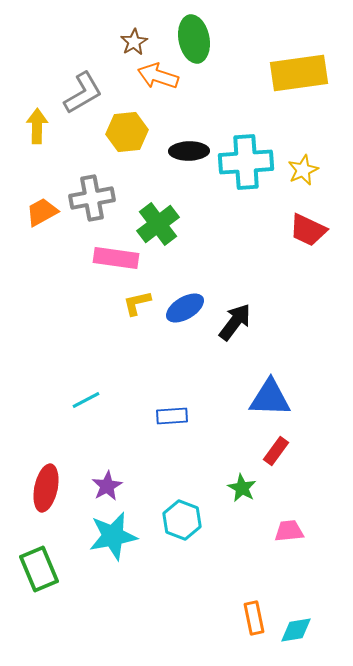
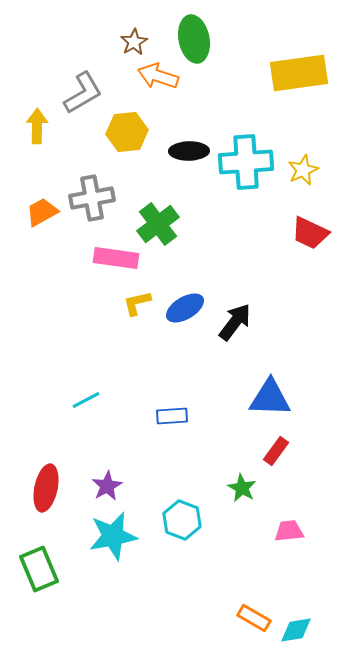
red trapezoid: moved 2 px right, 3 px down
orange rectangle: rotated 48 degrees counterclockwise
